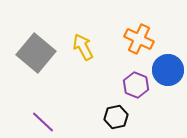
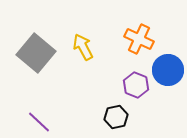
purple line: moved 4 px left
